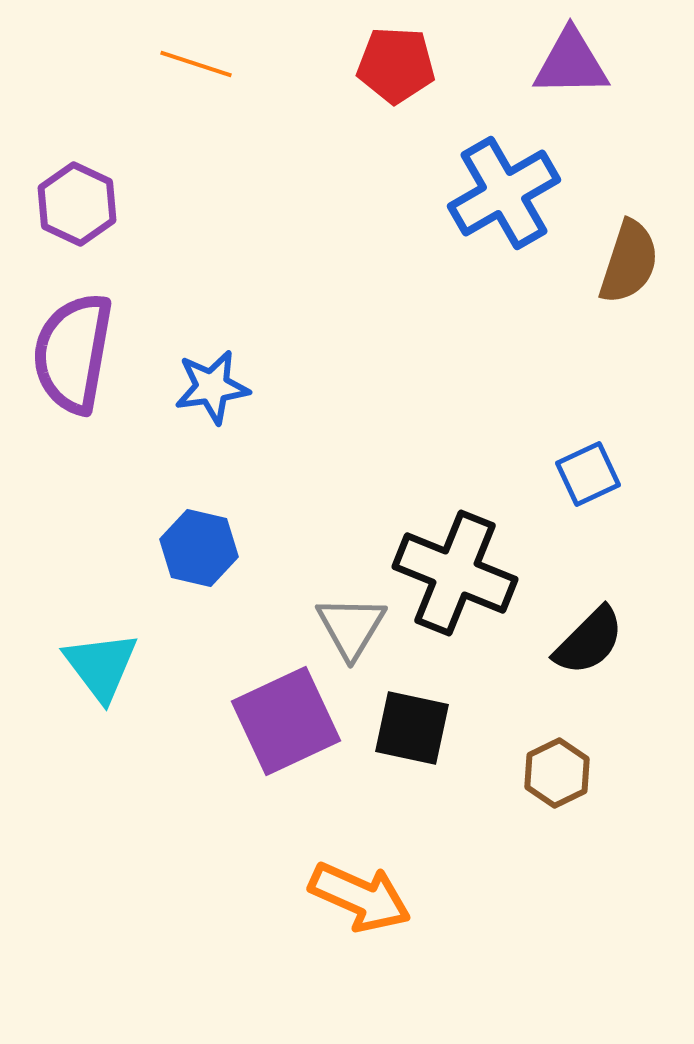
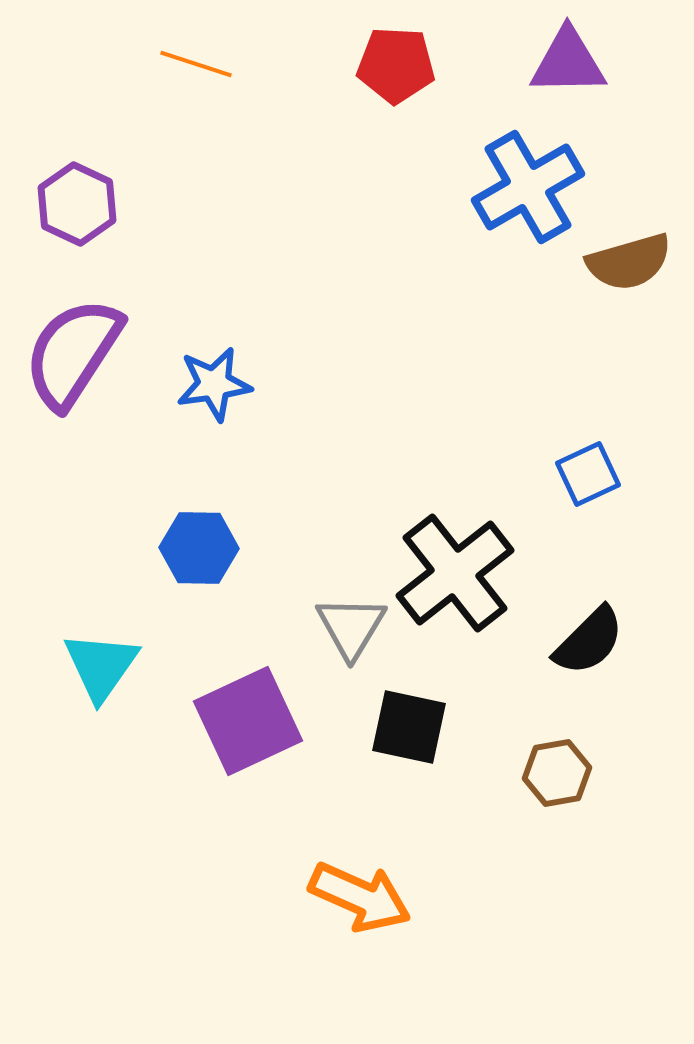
purple triangle: moved 3 px left, 1 px up
blue cross: moved 24 px right, 6 px up
brown semicircle: rotated 56 degrees clockwise
purple semicircle: rotated 23 degrees clockwise
blue star: moved 2 px right, 3 px up
blue hexagon: rotated 12 degrees counterclockwise
black cross: rotated 30 degrees clockwise
cyan triangle: rotated 12 degrees clockwise
purple square: moved 38 px left
black square: moved 3 px left, 1 px up
brown hexagon: rotated 16 degrees clockwise
